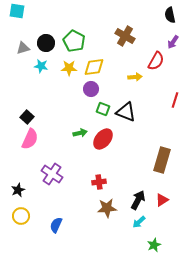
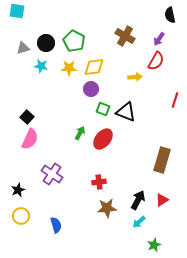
purple arrow: moved 14 px left, 3 px up
green arrow: rotated 48 degrees counterclockwise
blue semicircle: rotated 140 degrees clockwise
